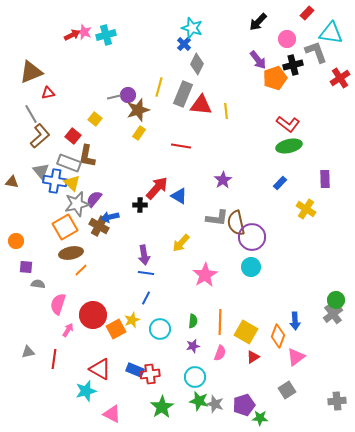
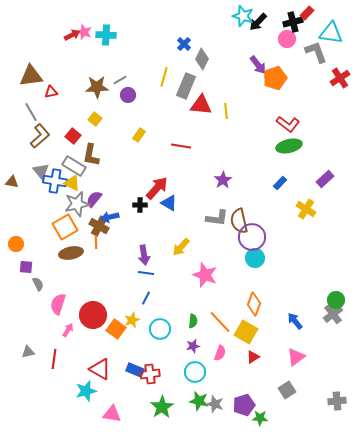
cyan star at (192, 28): moved 51 px right, 12 px up
cyan cross at (106, 35): rotated 18 degrees clockwise
purple arrow at (258, 60): moved 5 px down
gray diamond at (197, 64): moved 5 px right, 5 px up
black cross at (293, 65): moved 43 px up
brown triangle at (31, 72): moved 4 px down; rotated 15 degrees clockwise
yellow line at (159, 87): moved 5 px right, 10 px up
red triangle at (48, 93): moved 3 px right, 1 px up
gray rectangle at (183, 94): moved 3 px right, 8 px up
gray line at (114, 97): moved 6 px right, 17 px up; rotated 16 degrees counterclockwise
brown star at (138, 110): moved 41 px left, 23 px up; rotated 15 degrees clockwise
gray line at (31, 114): moved 2 px up
yellow rectangle at (139, 133): moved 2 px down
brown L-shape at (87, 156): moved 4 px right, 1 px up
gray rectangle at (69, 163): moved 5 px right, 3 px down; rotated 10 degrees clockwise
purple rectangle at (325, 179): rotated 48 degrees clockwise
yellow triangle at (72, 183): rotated 18 degrees counterclockwise
blue triangle at (179, 196): moved 10 px left, 7 px down
brown semicircle at (236, 223): moved 3 px right, 2 px up
orange circle at (16, 241): moved 3 px down
yellow arrow at (181, 243): moved 4 px down
cyan circle at (251, 267): moved 4 px right, 9 px up
orange line at (81, 270): moved 15 px right, 28 px up; rotated 48 degrees counterclockwise
pink star at (205, 275): rotated 20 degrees counterclockwise
gray semicircle at (38, 284): rotated 56 degrees clockwise
blue arrow at (295, 321): rotated 144 degrees clockwise
orange line at (220, 322): rotated 45 degrees counterclockwise
orange square at (116, 329): rotated 24 degrees counterclockwise
orange diamond at (278, 336): moved 24 px left, 32 px up
cyan circle at (195, 377): moved 5 px up
pink triangle at (112, 414): rotated 18 degrees counterclockwise
